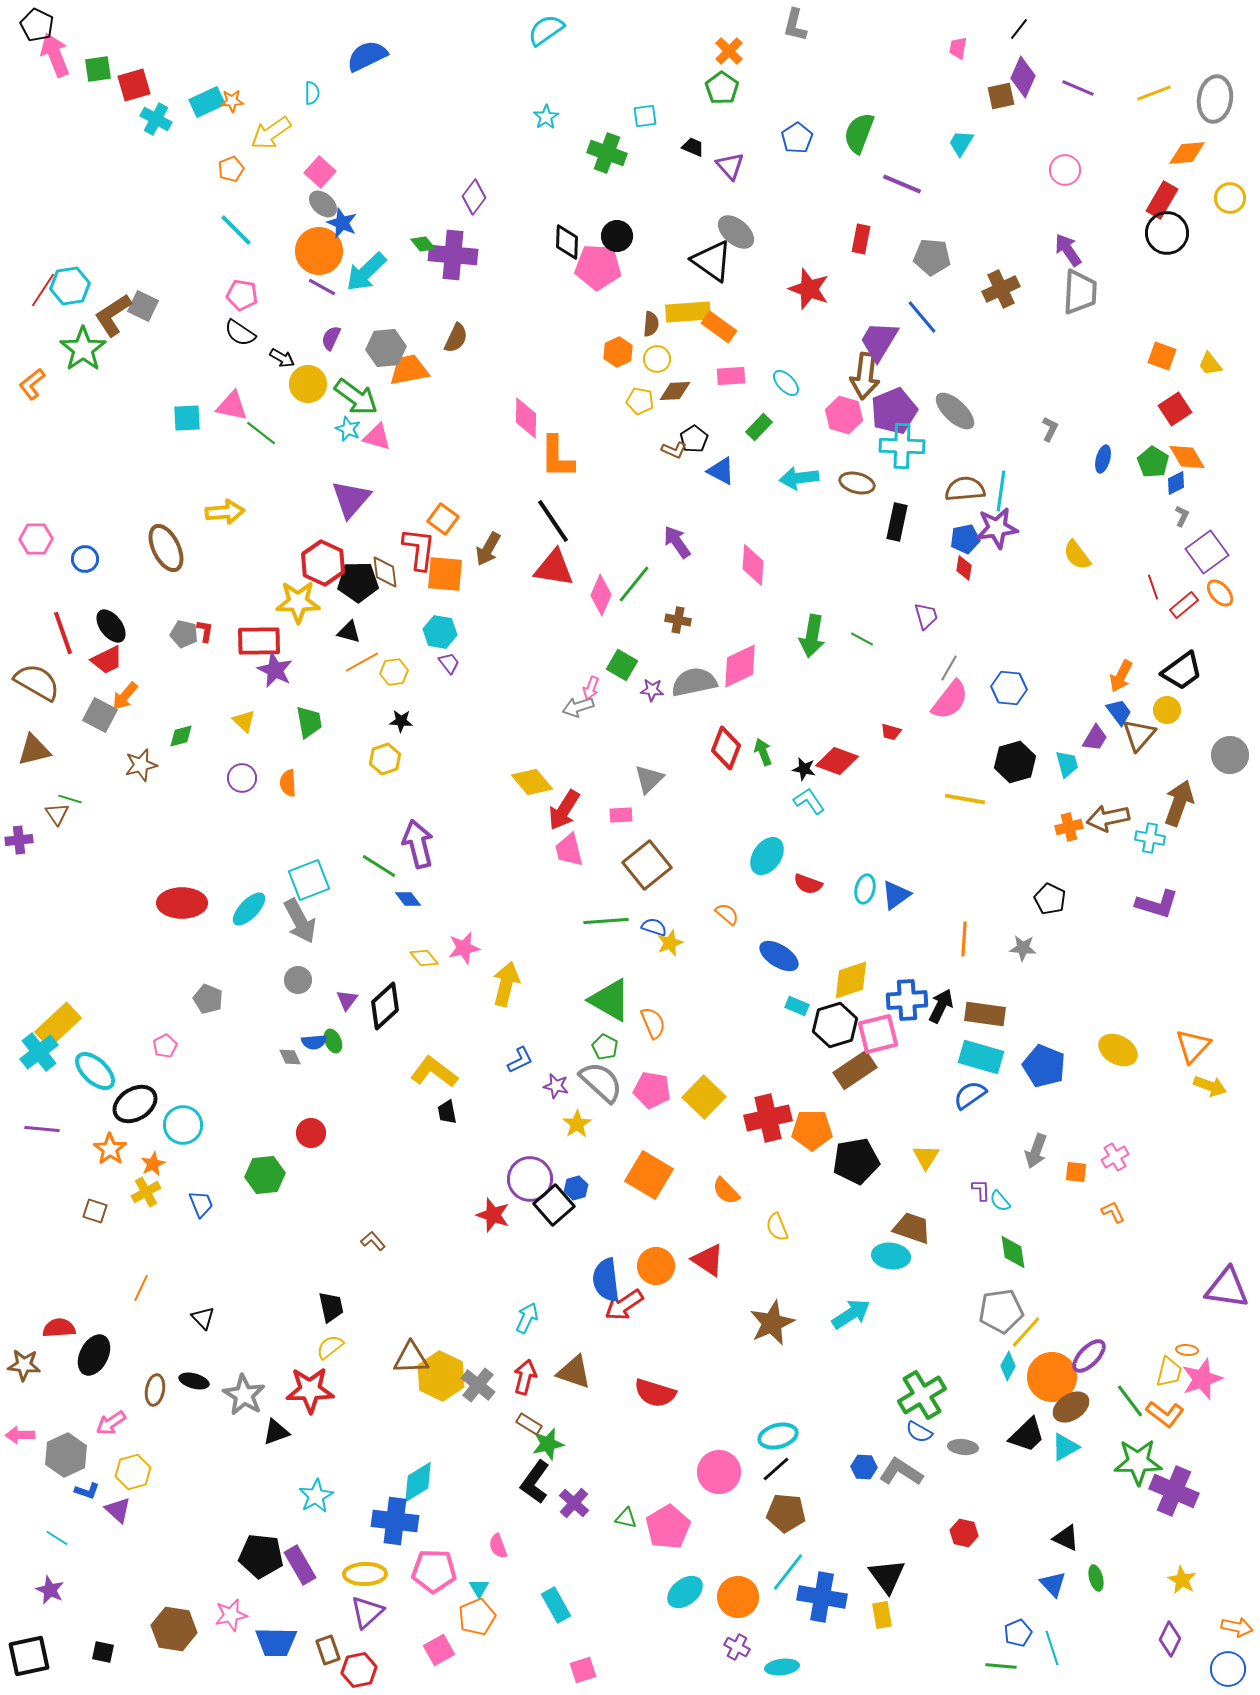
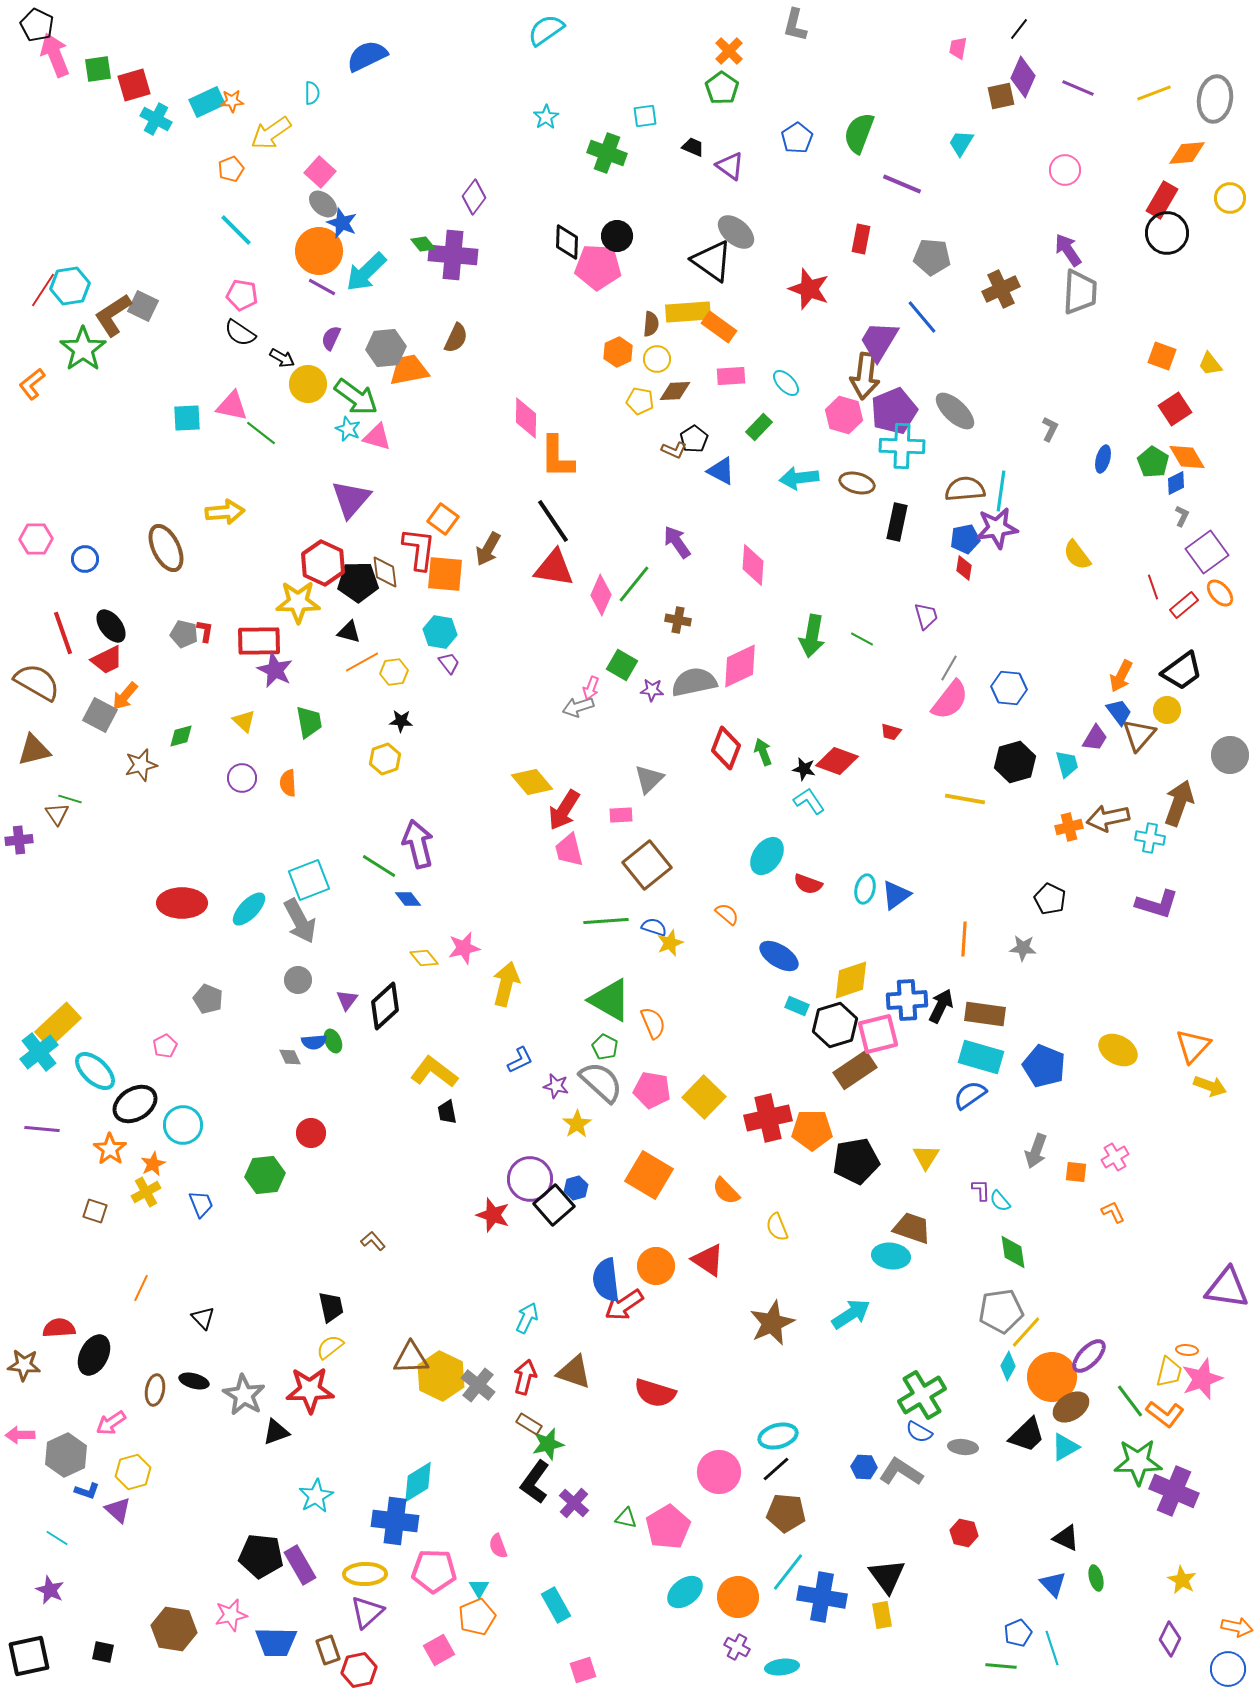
purple triangle at (730, 166): rotated 12 degrees counterclockwise
